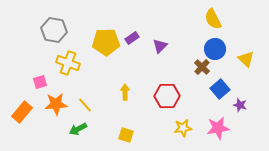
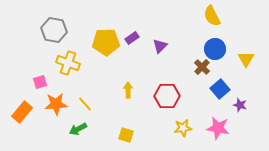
yellow semicircle: moved 1 px left, 3 px up
yellow triangle: rotated 18 degrees clockwise
yellow arrow: moved 3 px right, 2 px up
yellow line: moved 1 px up
pink star: rotated 20 degrees clockwise
